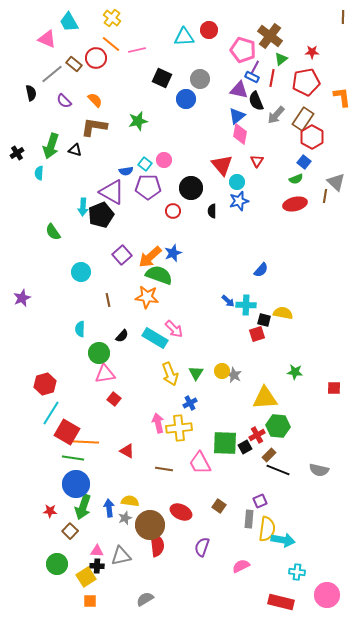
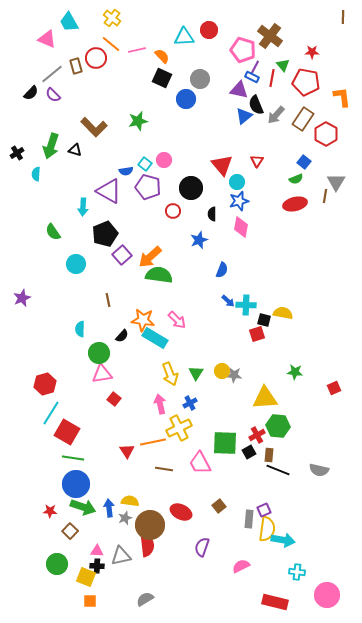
green triangle at (281, 59): moved 2 px right, 6 px down; rotated 32 degrees counterclockwise
brown rectangle at (74, 64): moved 2 px right, 2 px down; rotated 35 degrees clockwise
red pentagon at (306, 82): rotated 20 degrees clockwise
black semicircle at (31, 93): rotated 56 degrees clockwise
orange semicircle at (95, 100): moved 67 px right, 44 px up
purple semicircle at (64, 101): moved 11 px left, 6 px up
black semicircle at (256, 101): moved 4 px down
blue triangle at (237, 116): moved 7 px right
brown L-shape at (94, 127): rotated 144 degrees counterclockwise
pink diamond at (240, 134): moved 1 px right, 93 px down
red hexagon at (312, 137): moved 14 px right, 3 px up
cyan semicircle at (39, 173): moved 3 px left, 1 px down
gray triangle at (336, 182): rotated 18 degrees clockwise
purple pentagon at (148, 187): rotated 15 degrees clockwise
purple triangle at (112, 192): moved 3 px left, 1 px up
black semicircle at (212, 211): moved 3 px down
black pentagon at (101, 215): moved 4 px right, 19 px down
blue star at (173, 253): moved 26 px right, 13 px up
blue semicircle at (261, 270): moved 39 px left; rotated 21 degrees counterclockwise
cyan circle at (81, 272): moved 5 px left, 8 px up
green semicircle at (159, 275): rotated 12 degrees counterclockwise
orange star at (147, 297): moved 4 px left, 23 px down
pink arrow at (174, 329): moved 3 px right, 9 px up
pink triangle at (105, 374): moved 3 px left
gray star at (234, 375): rotated 21 degrees counterclockwise
red square at (334, 388): rotated 24 degrees counterclockwise
pink arrow at (158, 423): moved 2 px right, 19 px up
yellow cross at (179, 428): rotated 20 degrees counterclockwise
orange line at (86, 442): moved 67 px right; rotated 15 degrees counterclockwise
black square at (245, 447): moved 4 px right, 5 px down
red triangle at (127, 451): rotated 28 degrees clockwise
brown rectangle at (269, 455): rotated 40 degrees counterclockwise
purple square at (260, 501): moved 4 px right, 9 px down
brown square at (219, 506): rotated 16 degrees clockwise
green arrow at (83, 507): rotated 90 degrees counterclockwise
red semicircle at (157, 545): moved 10 px left
yellow square at (86, 577): rotated 36 degrees counterclockwise
red rectangle at (281, 602): moved 6 px left
